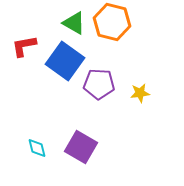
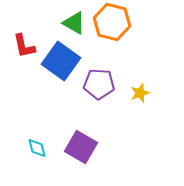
red L-shape: rotated 92 degrees counterclockwise
blue square: moved 4 px left
yellow star: rotated 12 degrees counterclockwise
